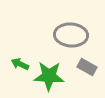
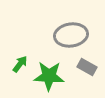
gray ellipse: rotated 12 degrees counterclockwise
green arrow: rotated 102 degrees clockwise
